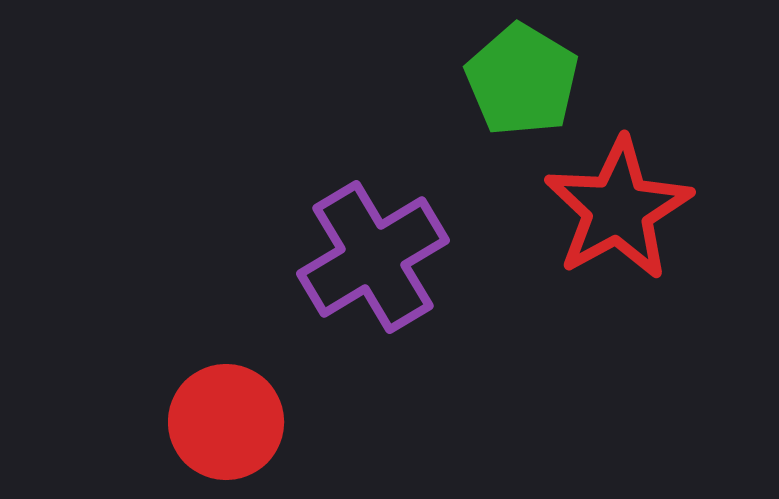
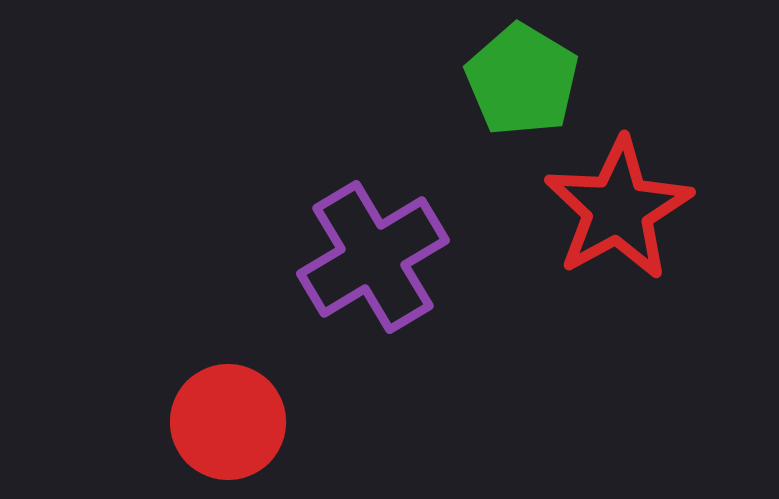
red circle: moved 2 px right
